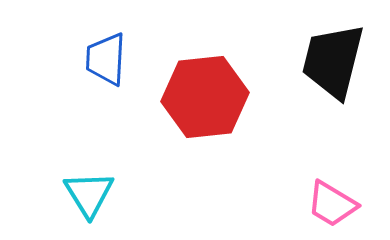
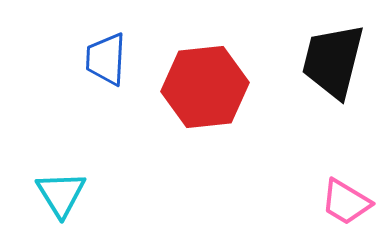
red hexagon: moved 10 px up
cyan triangle: moved 28 px left
pink trapezoid: moved 14 px right, 2 px up
